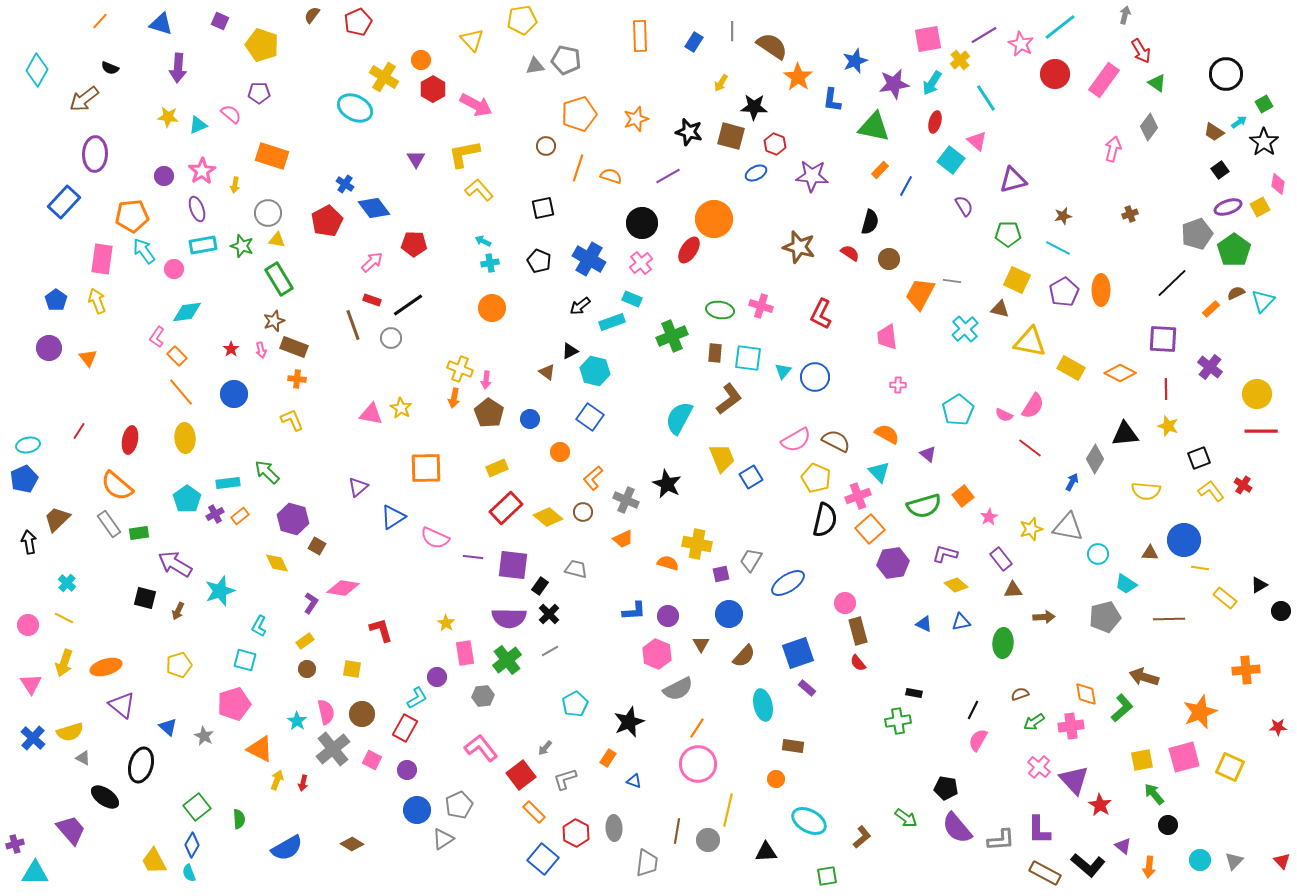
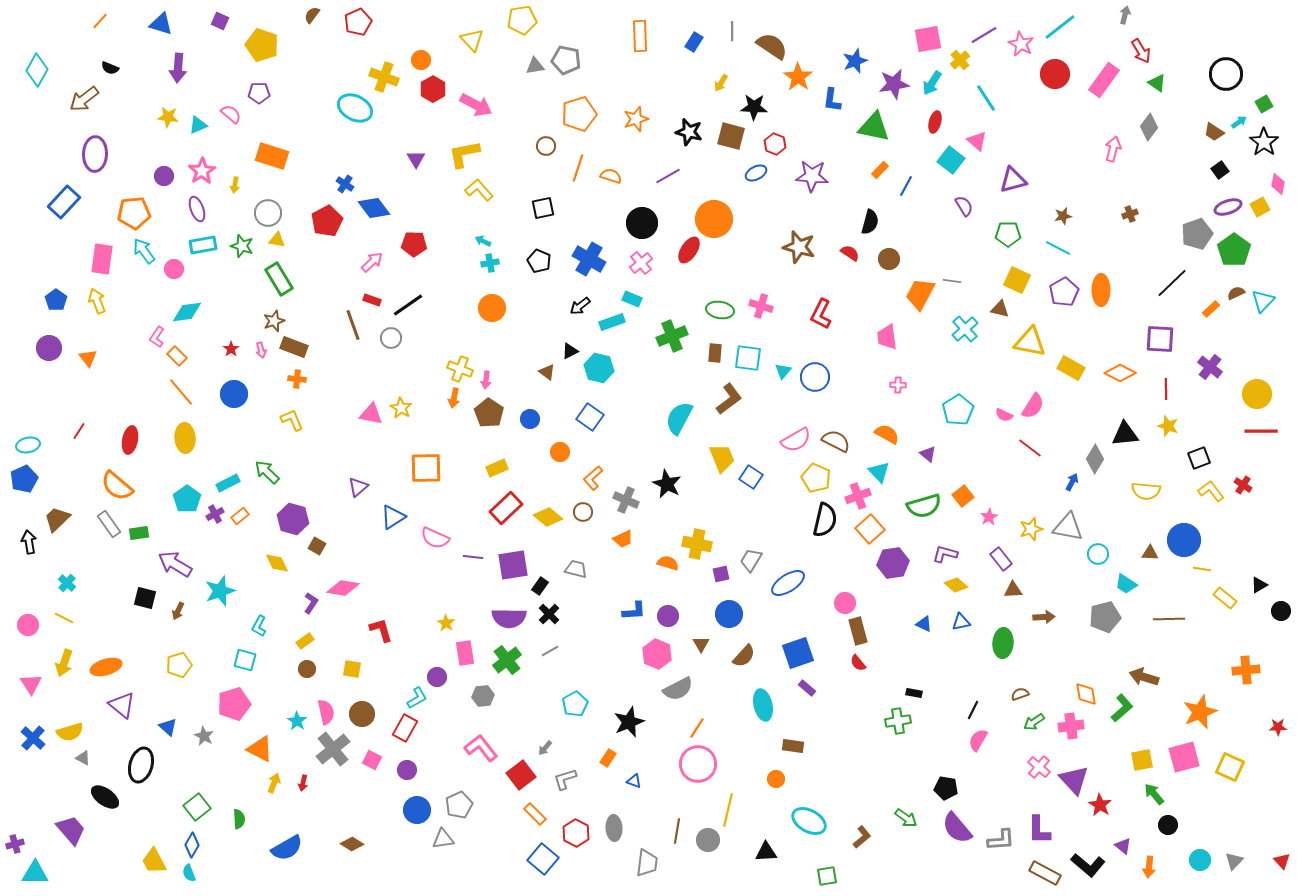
yellow cross at (384, 77): rotated 12 degrees counterclockwise
orange pentagon at (132, 216): moved 2 px right, 3 px up
purple square at (1163, 339): moved 3 px left
cyan hexagon at (595, 371): moved 4 px right, 3 px up
blue square at (751, 477): rotated 25 degrees counterclockwise
cyan rectangle at (228, 483): rotated 20 degrees counterclockwise
purple square at (513, 565): rotated 16 degrees counterclockwise
yellow line at (1200, 568): moved 2 px right, 1 px down
yellow arrow at (277, 780): moved 3 px left, 3 px down
orange rectangle at (534, 812): moved 1 px right, 2 px down
gray triangle at (443, 839): rotated 25 degrees clockwise
